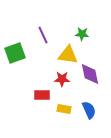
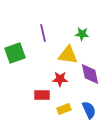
purple line: moved 2 px up; rotated 12 degrees clockwise
red star: moved 2 px left
yellow rectangle: rotated 32 degrees counterclockwise
